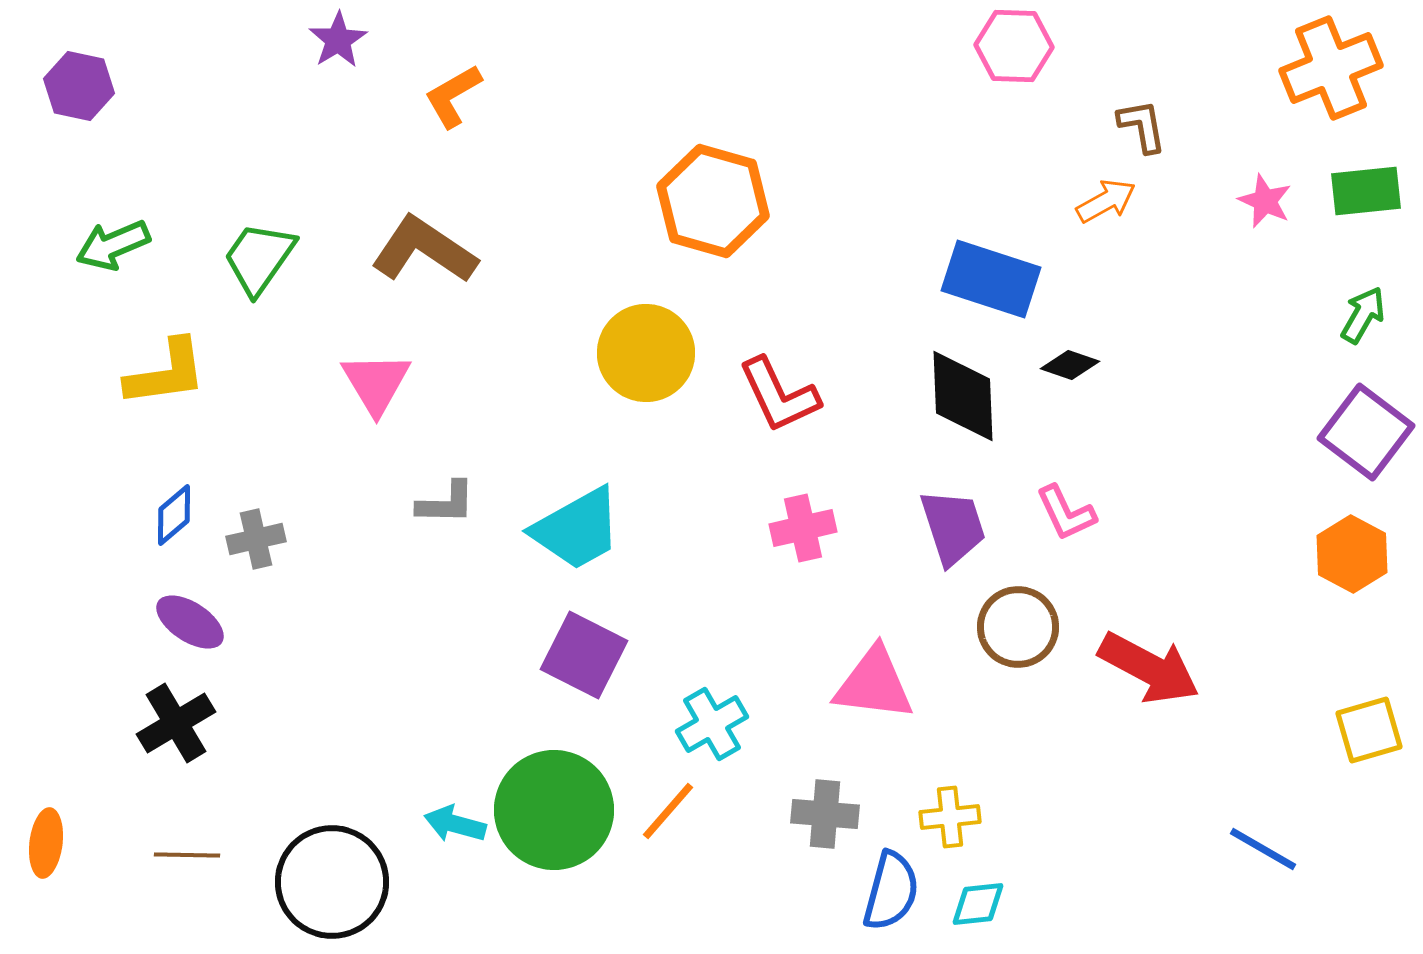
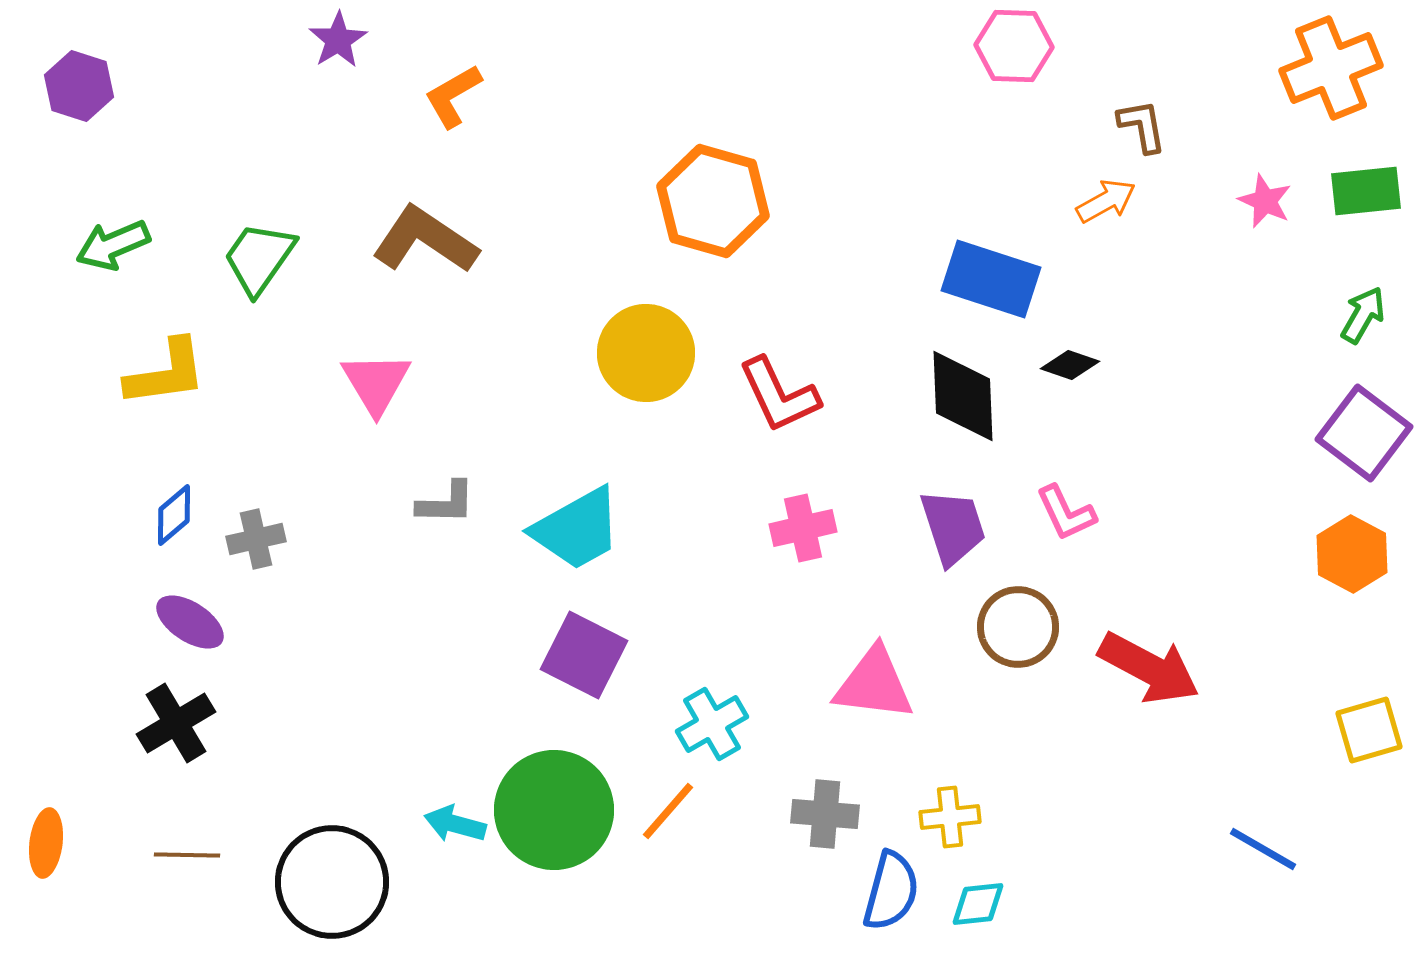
purple hexagon at (79, 86): rotated 6 degrees clockwise
brown L-shape at (424, 250): moved 1 px right, 10 px up
purple square at (1366, 432): moved 2 px left, 1 px down
